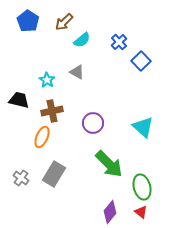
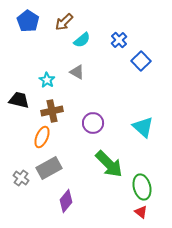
blue cross: moved 2 px up
gray rectangle: moved 5 px left, 6 px up; rotated 30 degrees clockwise
purple diamond: moved 44 px left, 11 px up
